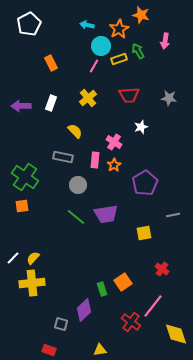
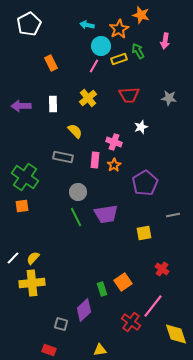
white rectangle at (51, 103): moved 2 px right, 1 px down; rotated 21 degrees counterclockwise
pink cross at (114, 142): rotated 14 degrees counterclockwise
gray circle at (78, 185): moved 7 px down
green line at (76, 217): rotated 24 degrees clockwise
